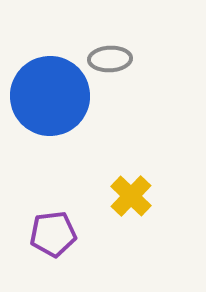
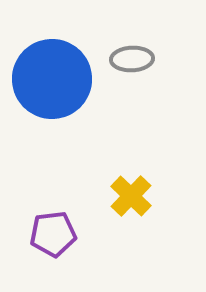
gray ellipse: moved 22 px right
blue circle: moved 2 px right, 17 px up
